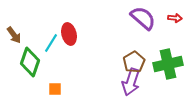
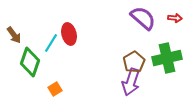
green cross: moved 1 px left, 6 px up
orange square: rotated 32 degrees counterclockwise
